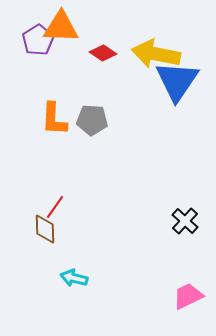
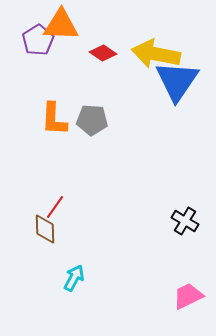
orange triangle: moved 2 px up
black cross: rotated 12 degrees counterclockwise
cyan arrow: rotated 104 degrees clockwise
